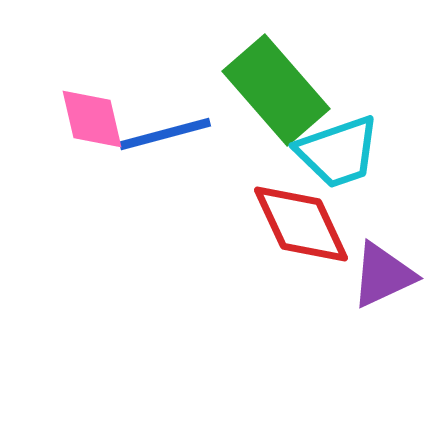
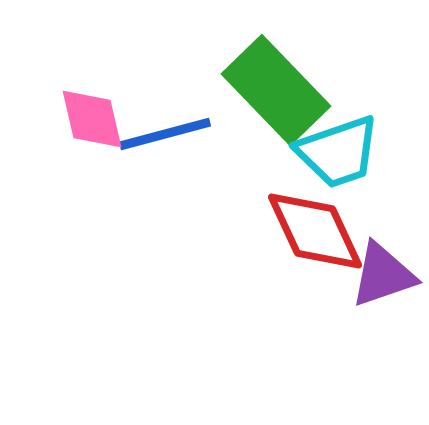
green rectangle: rotated 3 degrees counterclockwise
red diamond: moved 14 px right, 7 px down
purple triangle: rotated 6 degrees clockwise
